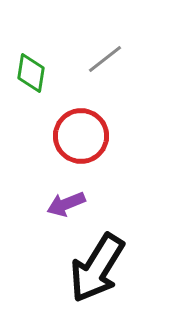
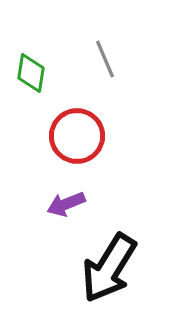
gray line: rotated 75 degrees counterclockwise
red circle: moved 4 px left
black arrow: moved 12 px right
